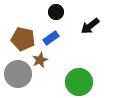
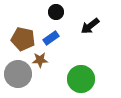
brown star: rotated 21 degrees clockwise
green circle: moved 2 px right, 3 px up
